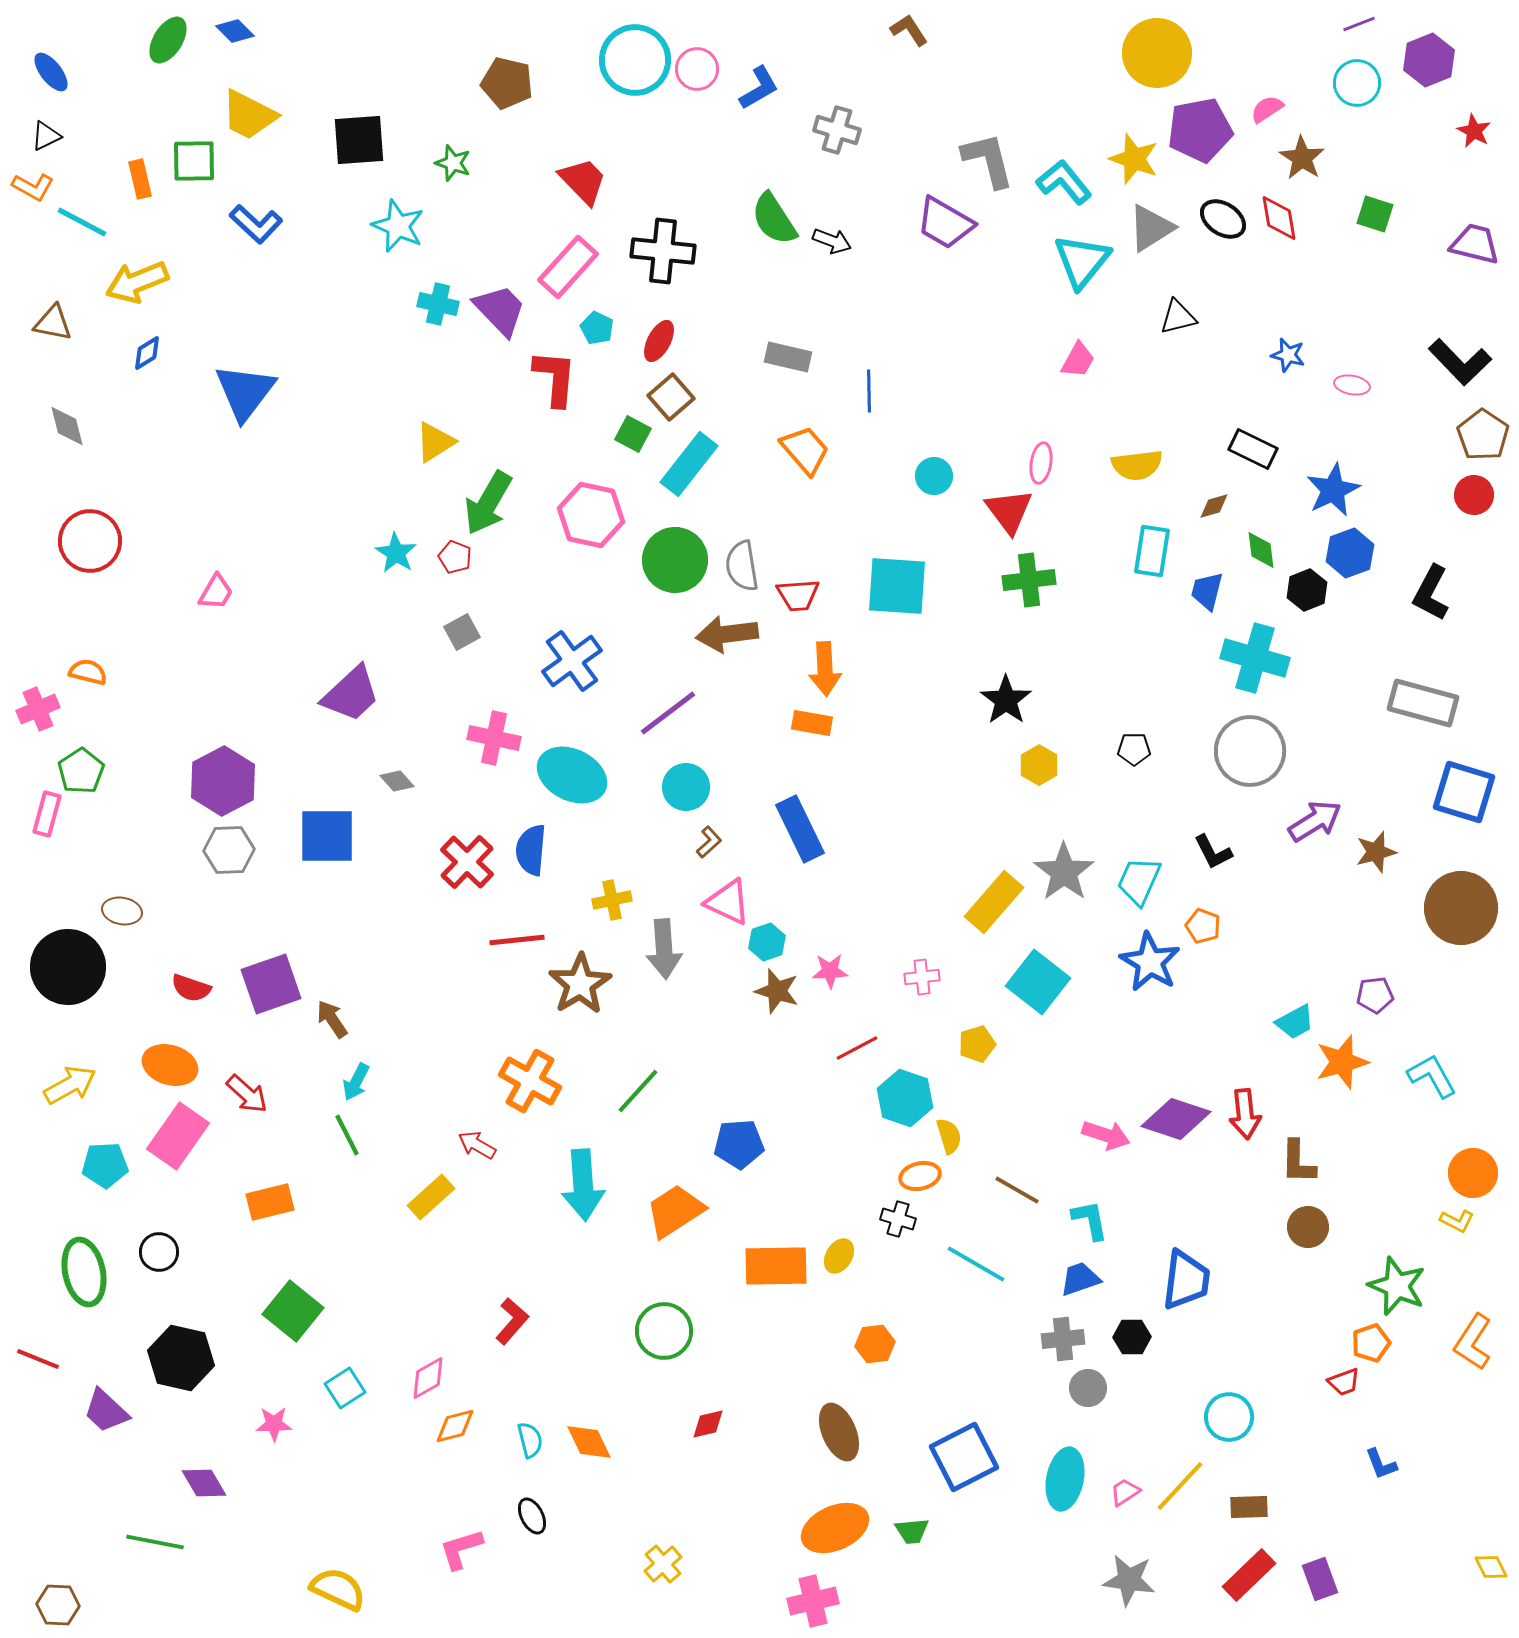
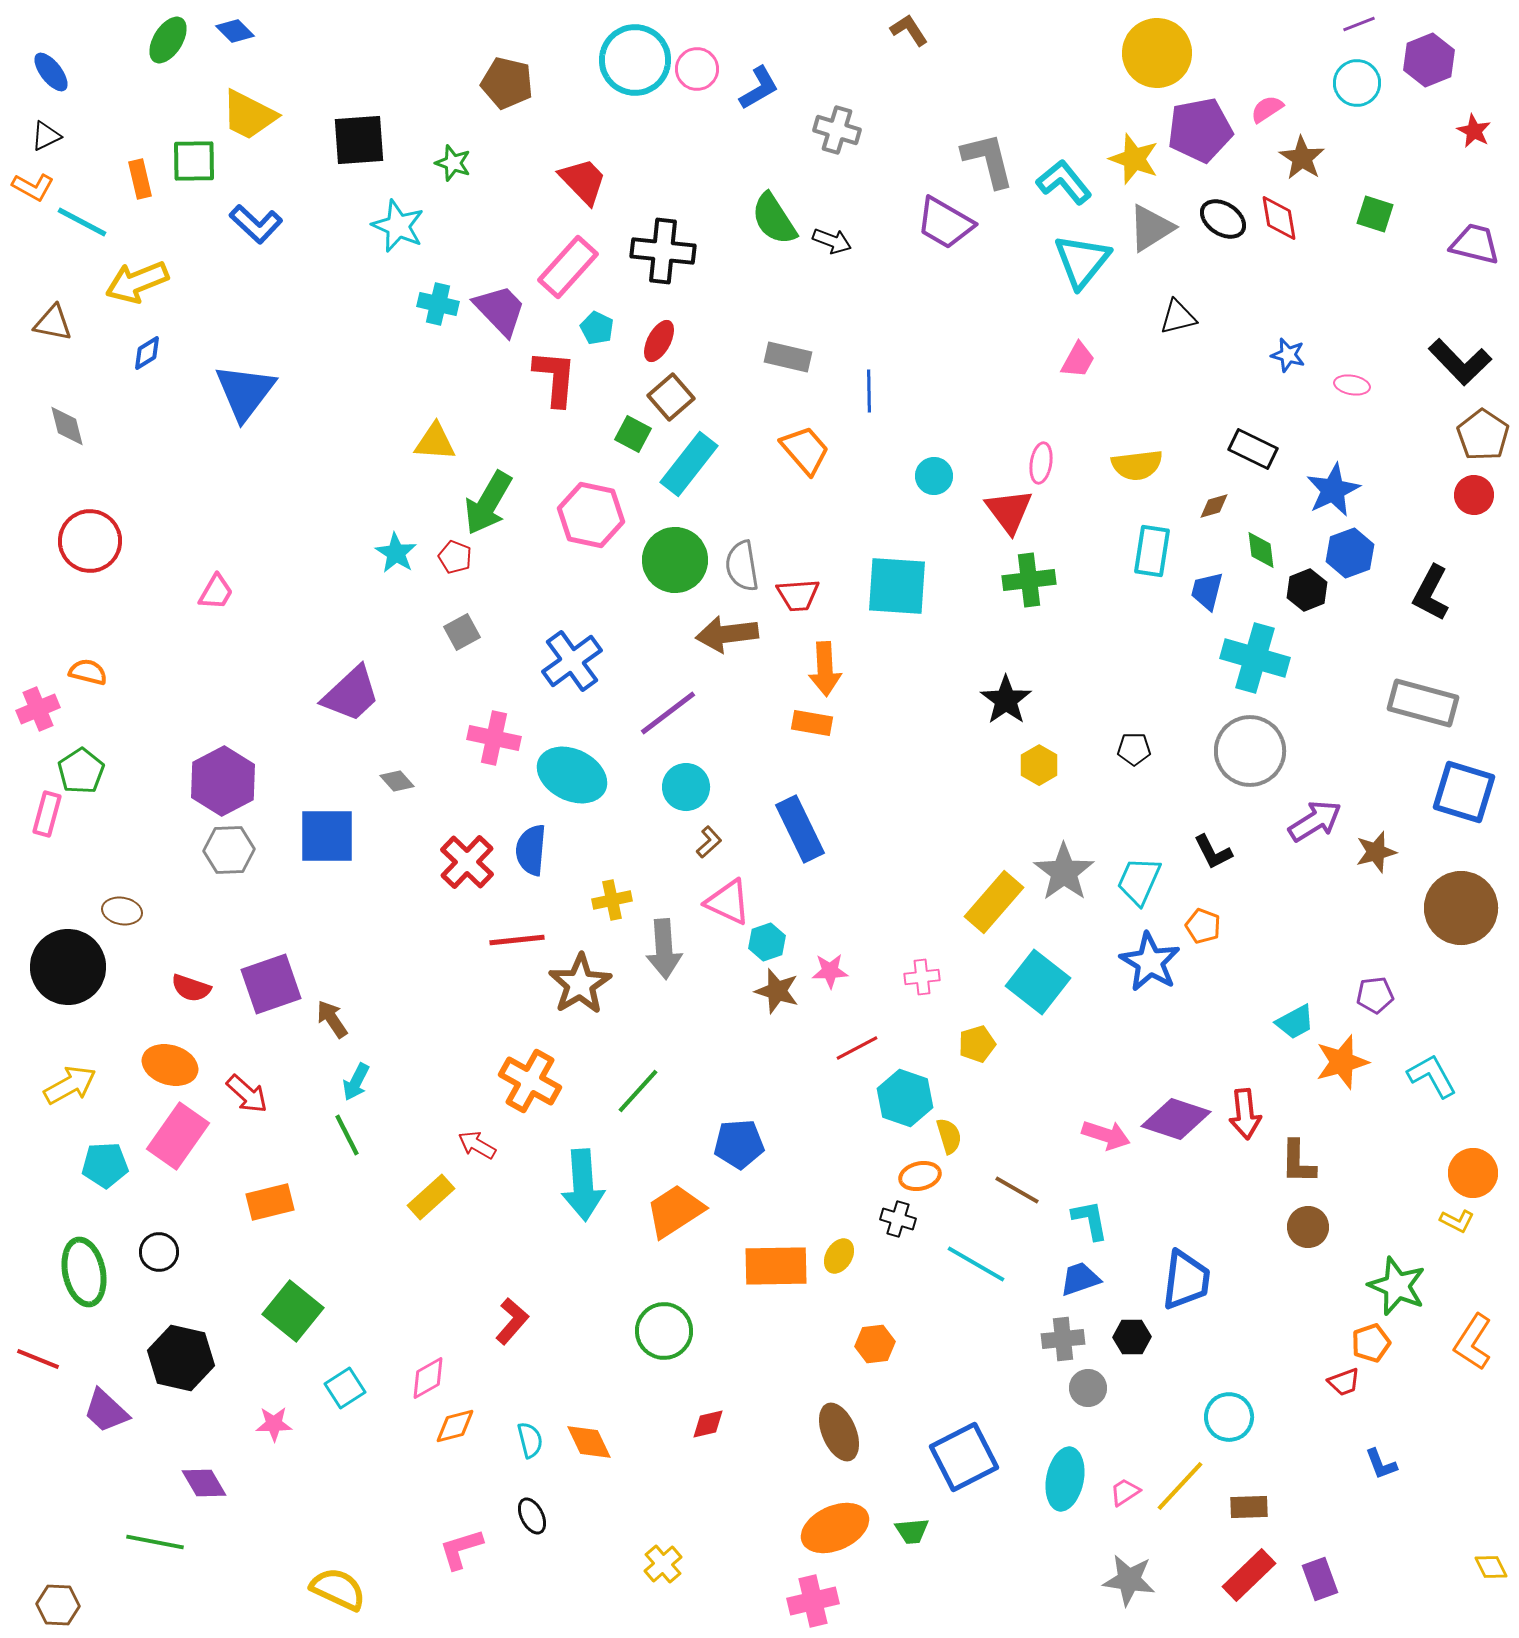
yellow triangle at (435, 442): rotated 36 degrees clockwise
